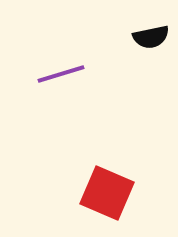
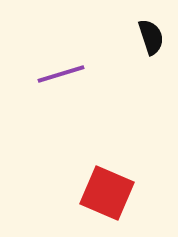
black semicircle: rotated 96 degrees counterclockwise
